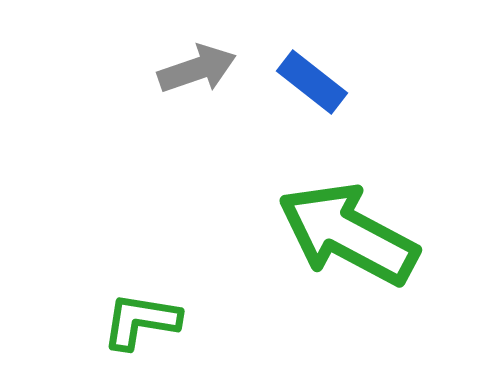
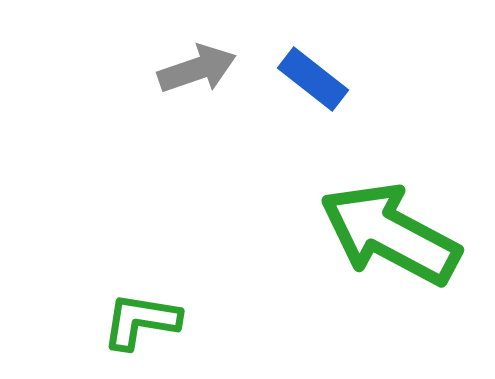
blue rectangle: moved 1 px right, 3 px up
green arrow: moved 42 px right
